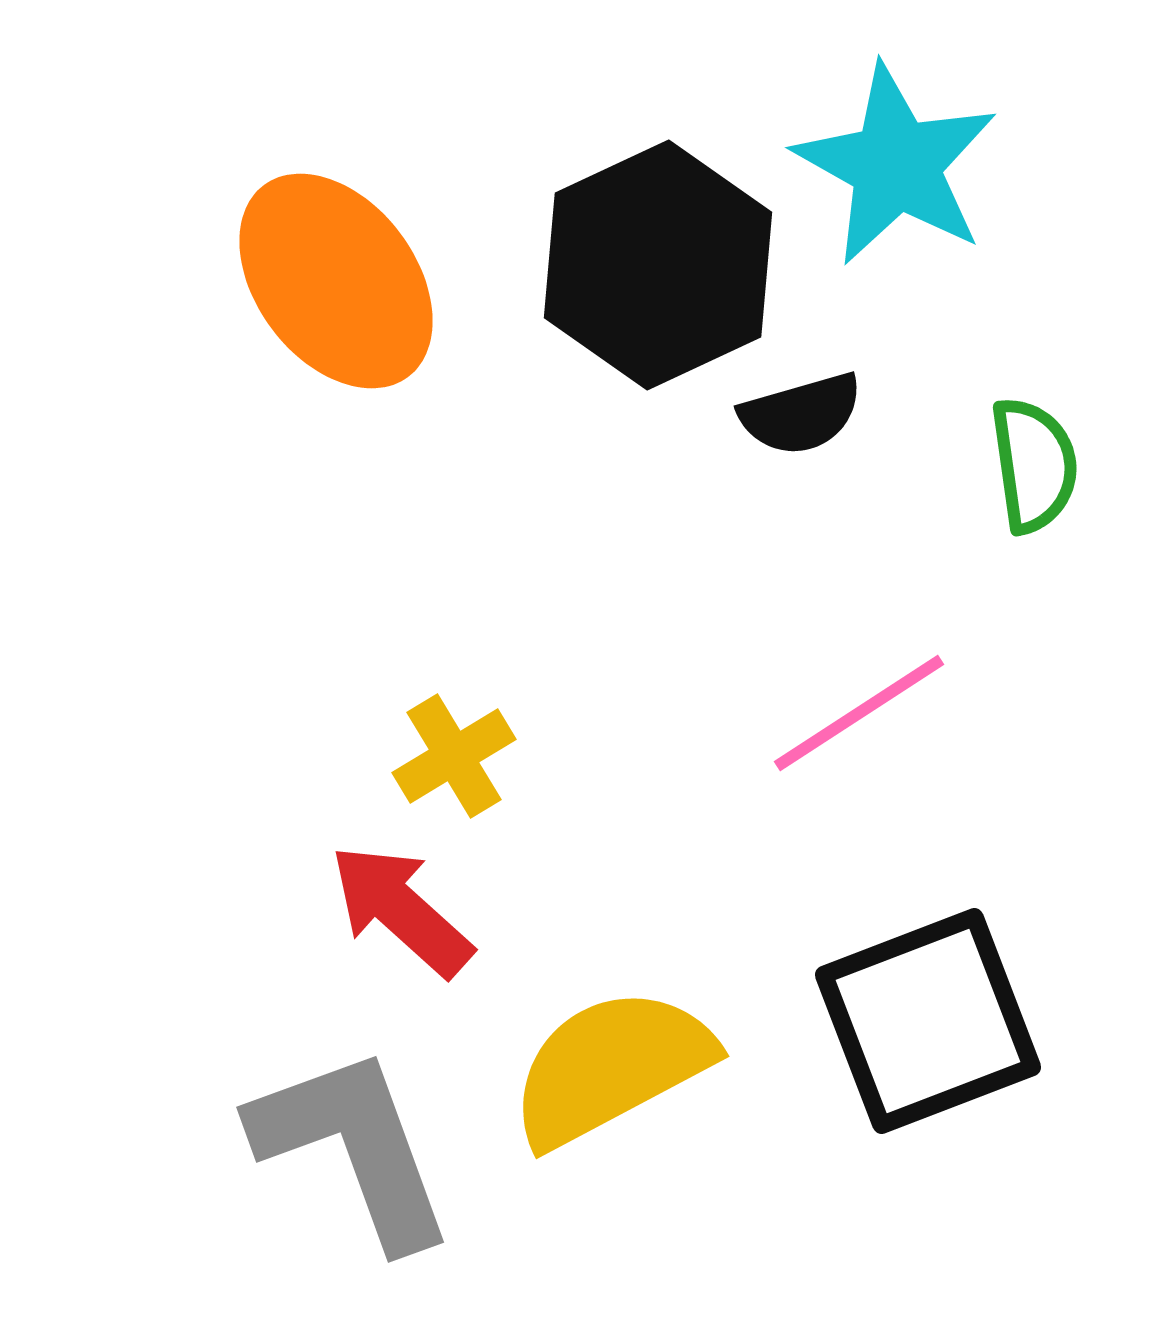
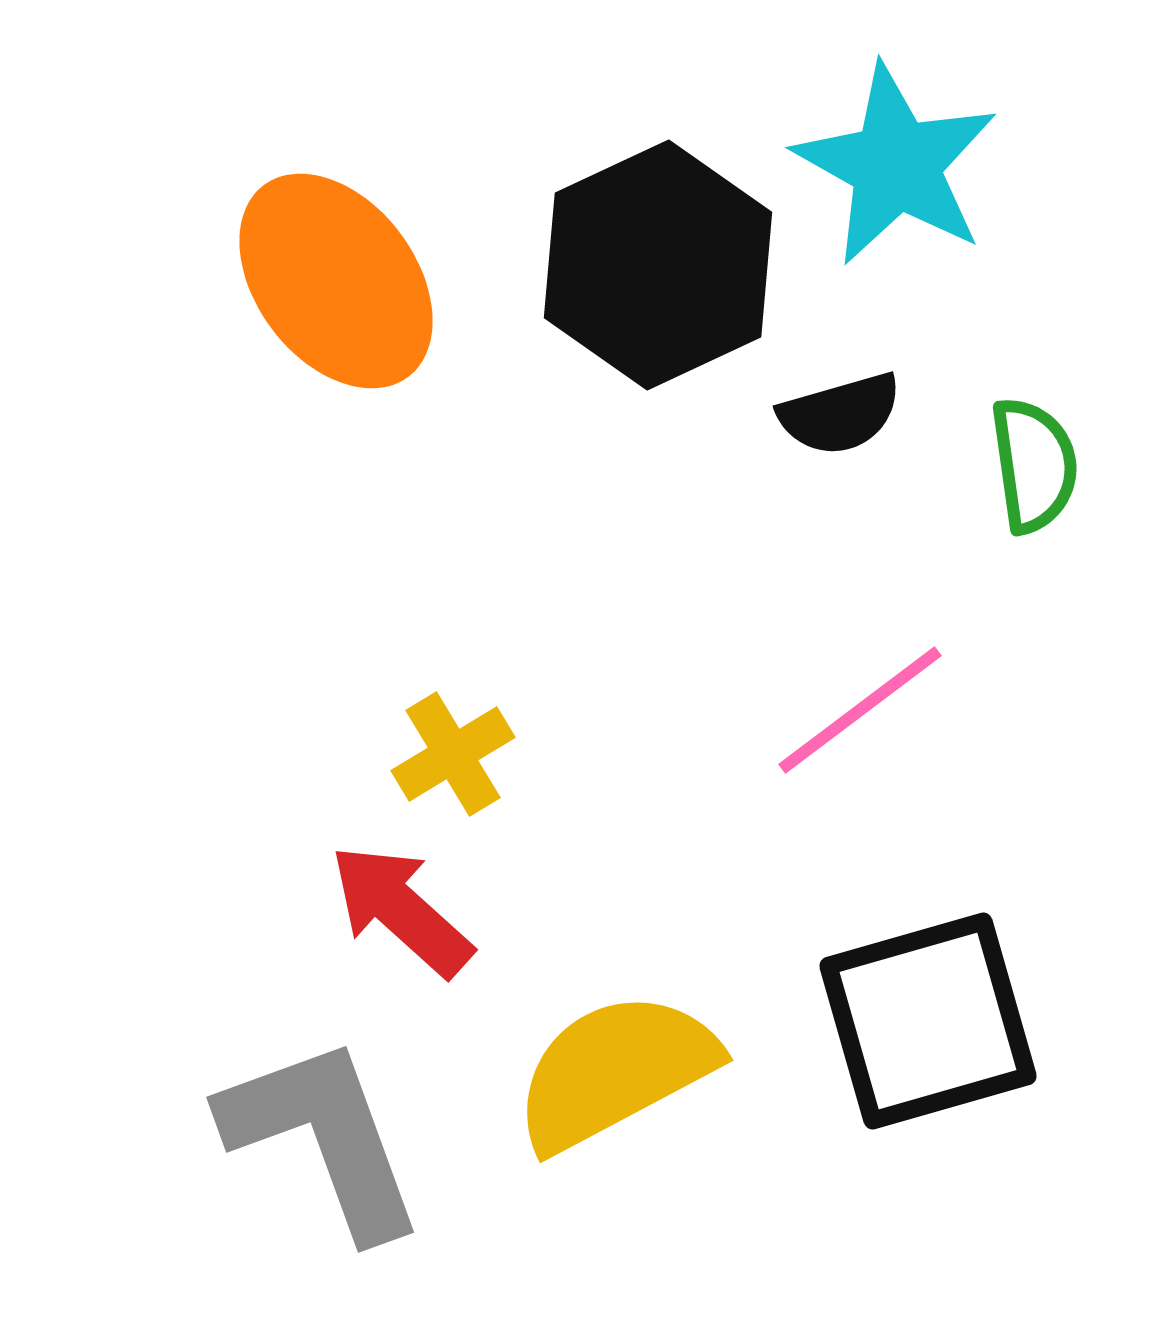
black semicircle: moved 39 px right
pink line: moved 1 px right, 3 px up; rotated 4 degrees counterclockwise
yellow cross: moved 1 px left, 2 px up
black square: rotated 5 degrees clockwise
yellow semicircle: moved 4 px right, 4 px down
gray L-shape: moved 30 px left, 10 px up
